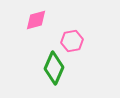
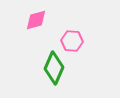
pink hexagon: rotated 15 degrees clockwise
